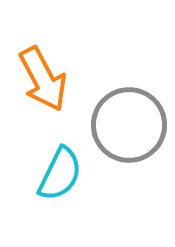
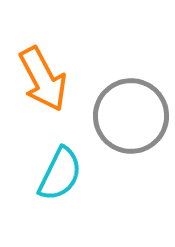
gray circle: moved 2 px right, 9 px up
